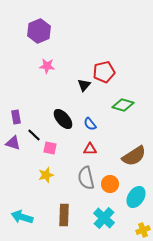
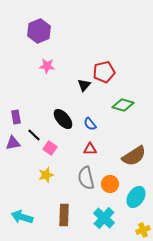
purple triangle: rotated 28 degrees counterclockwise
pink square: rotated 24 degrees clockwise
